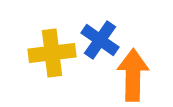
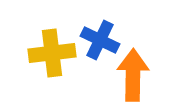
blue cross: rotated 9 degrees counterclockwise
